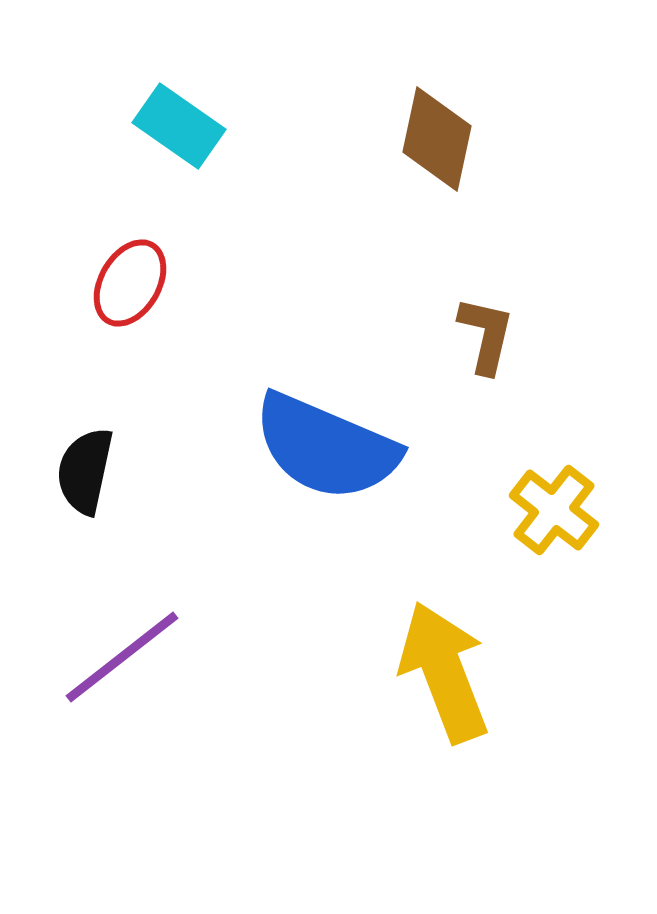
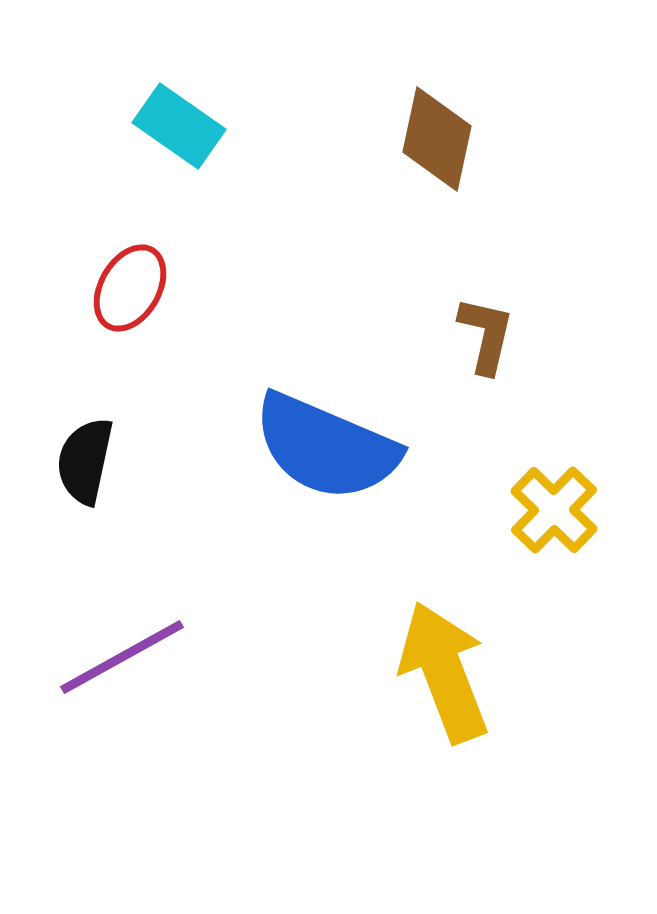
red ellipse: moved 5 px down
black semicircle: moved 10 px up
yellow cross: rotated 6 degrees clockwise
purple line: rotated 9 degrees clockwise
